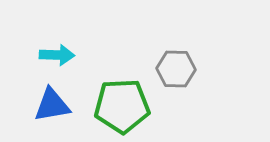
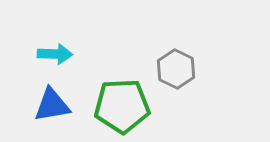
cyan arrow: moved 2 px left, 1 px up
gray hexagon: rotated 24 degrees clockwise
